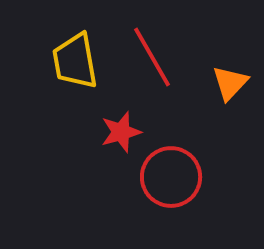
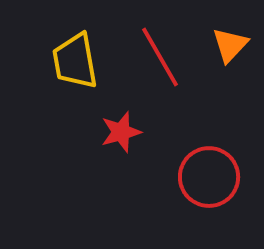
red line: moved 8 px right
orange triangle: moved 38 px up
red circle: moved 38 px right
